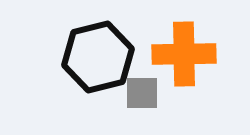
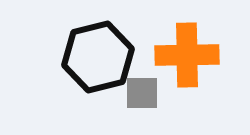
orange cross: moved 3 px right, 1 px down
